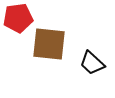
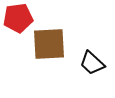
brown square: rotated 9 degrees counterclockwise
